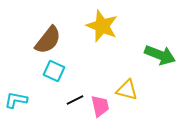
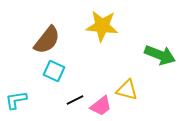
yellow star: rotated 16 degrees counterclockwise
brown semicircle: moved 1 px left
cyan L-shape: rotated 20 degrees counterclockwise
pink trapezoid: moved 1 px right; rotated 65 degrees clockwise
